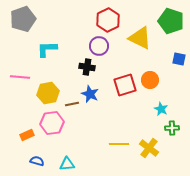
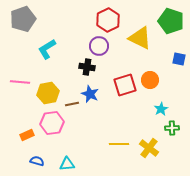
cyan L-shape: rotated 30 degrees counterclockwise
pink line: moved 5 px down
cyan star: rotated 16 degrees clockwise
